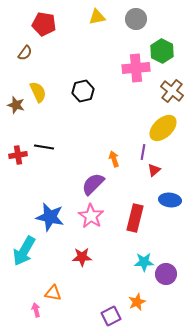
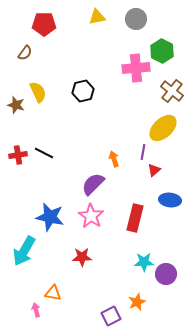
red pentagon: rotated 10 degrees counterclockwise
black line: moved 6 px down; rotated 18 degrees clockwise
